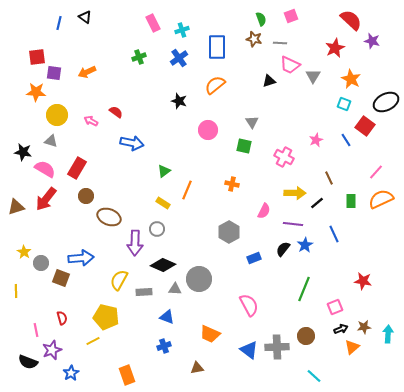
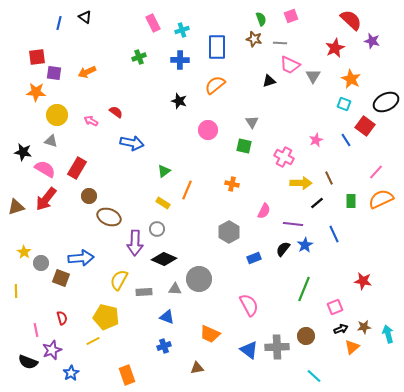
blue cross at (179, 58): moved 1 px right, 2 px down; rotated 36 degrees clockwise
yellow arrow at (295, 193): moved 6 px right, 10 px up
brown circle at (86, 196): moved 3 px right
black diamond at (163, 265): moved 1 px right, 6 px up
cyan arrow at (388, 334): rotated 18 degrees counterclockwise
